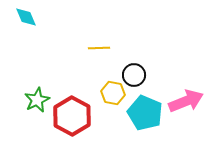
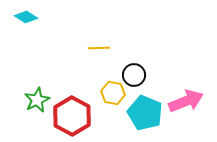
cyan diamond: rotated 35 degrees counterclockwise
